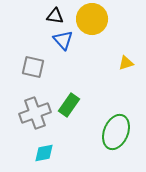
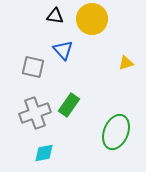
blue triangle: moved 10 px down
